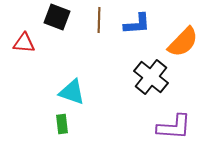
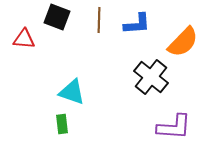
red triangle: moved 4 px up
